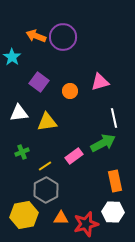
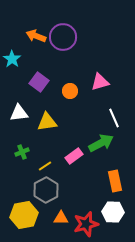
cyan star: moved 2 px down
white line: rotated 12 degrees counterclockwise
green arrow: moved 2 px left
